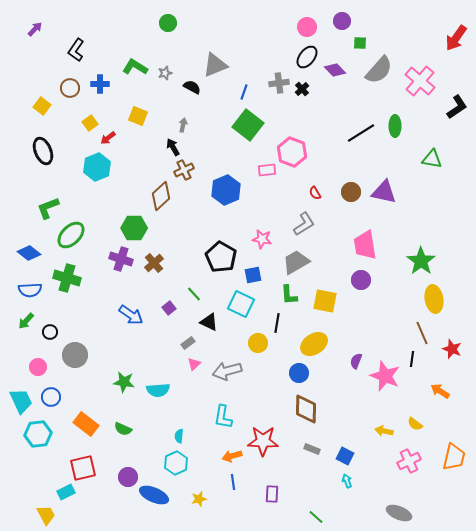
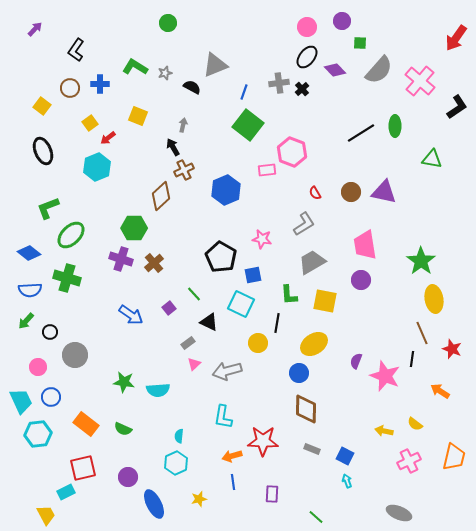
gray trapezoid at (296, 262): moved 16 px right
blue ellipse at (154, 495): moved 9 px down; rotated 40 degrees clockwise
